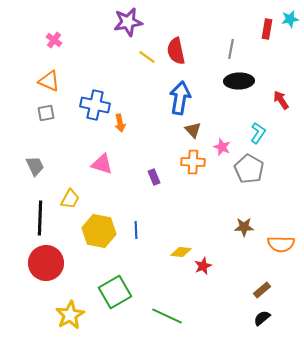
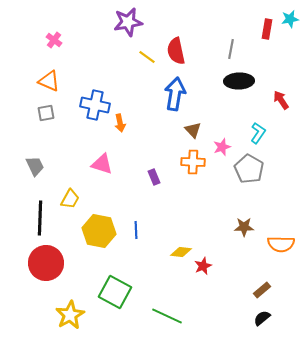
blue arrow: moved 5 px left, 4 px up
pink star: rotated 30 degrees clockwise
green square: rotated 32 degrees counterclockwise
